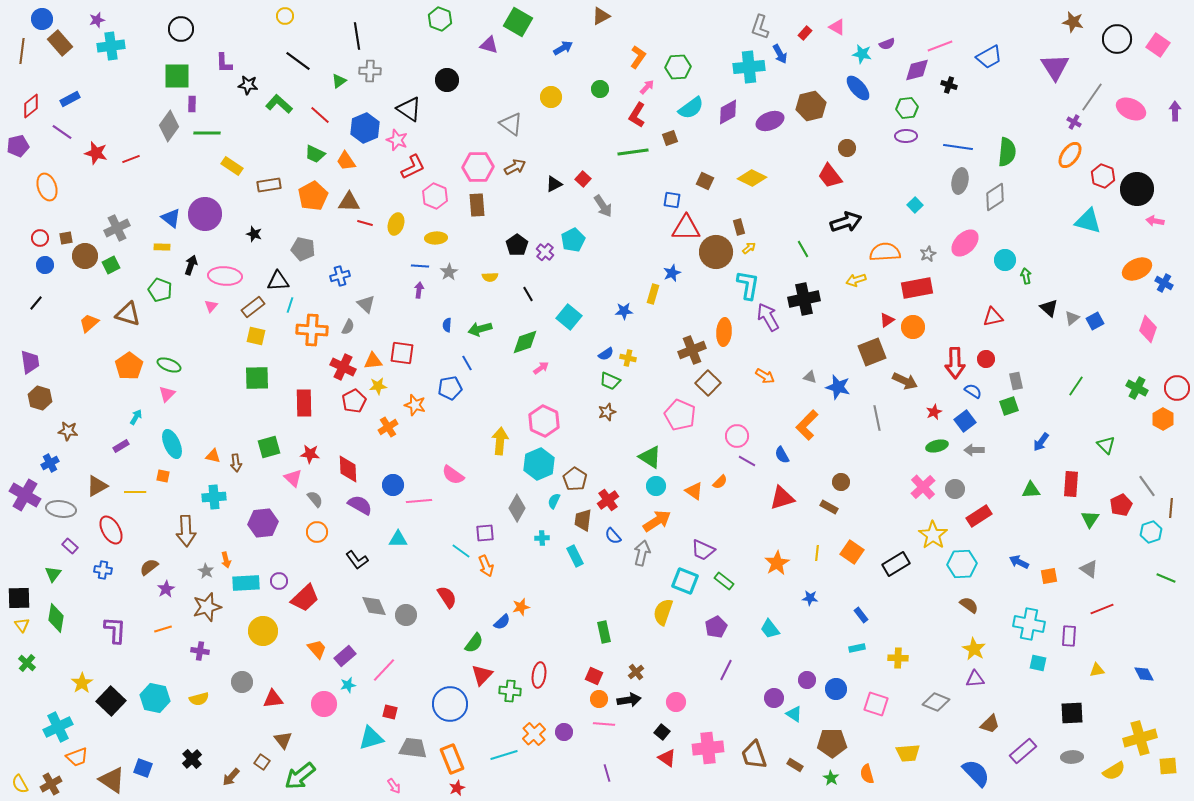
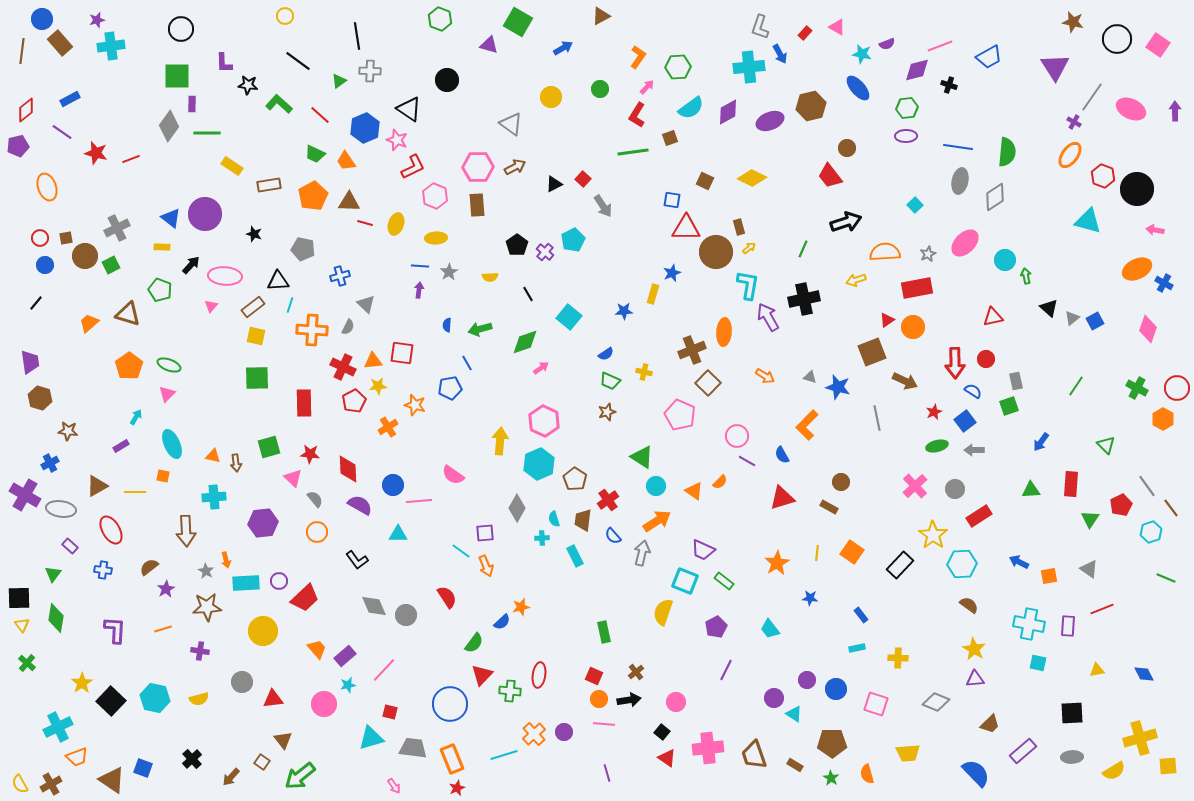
red diamond at (31, 106): moved 5 px left, 4 px down
pink arrow at (1155, 221): moved 9 px down
green line at (803, 249): rotated 54 degrees clockwise
black arrow at (191, 265): rotated 24 degrees clockwise
yellow cross at (628, 358): moved 16 px right, 14 px down
green triangle at (650, 457): moved 8 px left
pink cross at (923, 487): moved 8 px left, 1 px up
cyan semicircle at (554, 501): moved 18 px down; rotated 42 degrees counterclockwise
brown line at (1171, 508): rotated 42 degrees counterclockwise
cyan triangle at (398, 539): moved 5 px up
black rectangle at (896, 564): moved 4 px right, 1 px down; rotated 16 degrees counterclockwise
brown star at (207, 607): rotated 12 degrees clockwise
purple rectangle at (1069, 636): moved 1 px left, 10 px up
